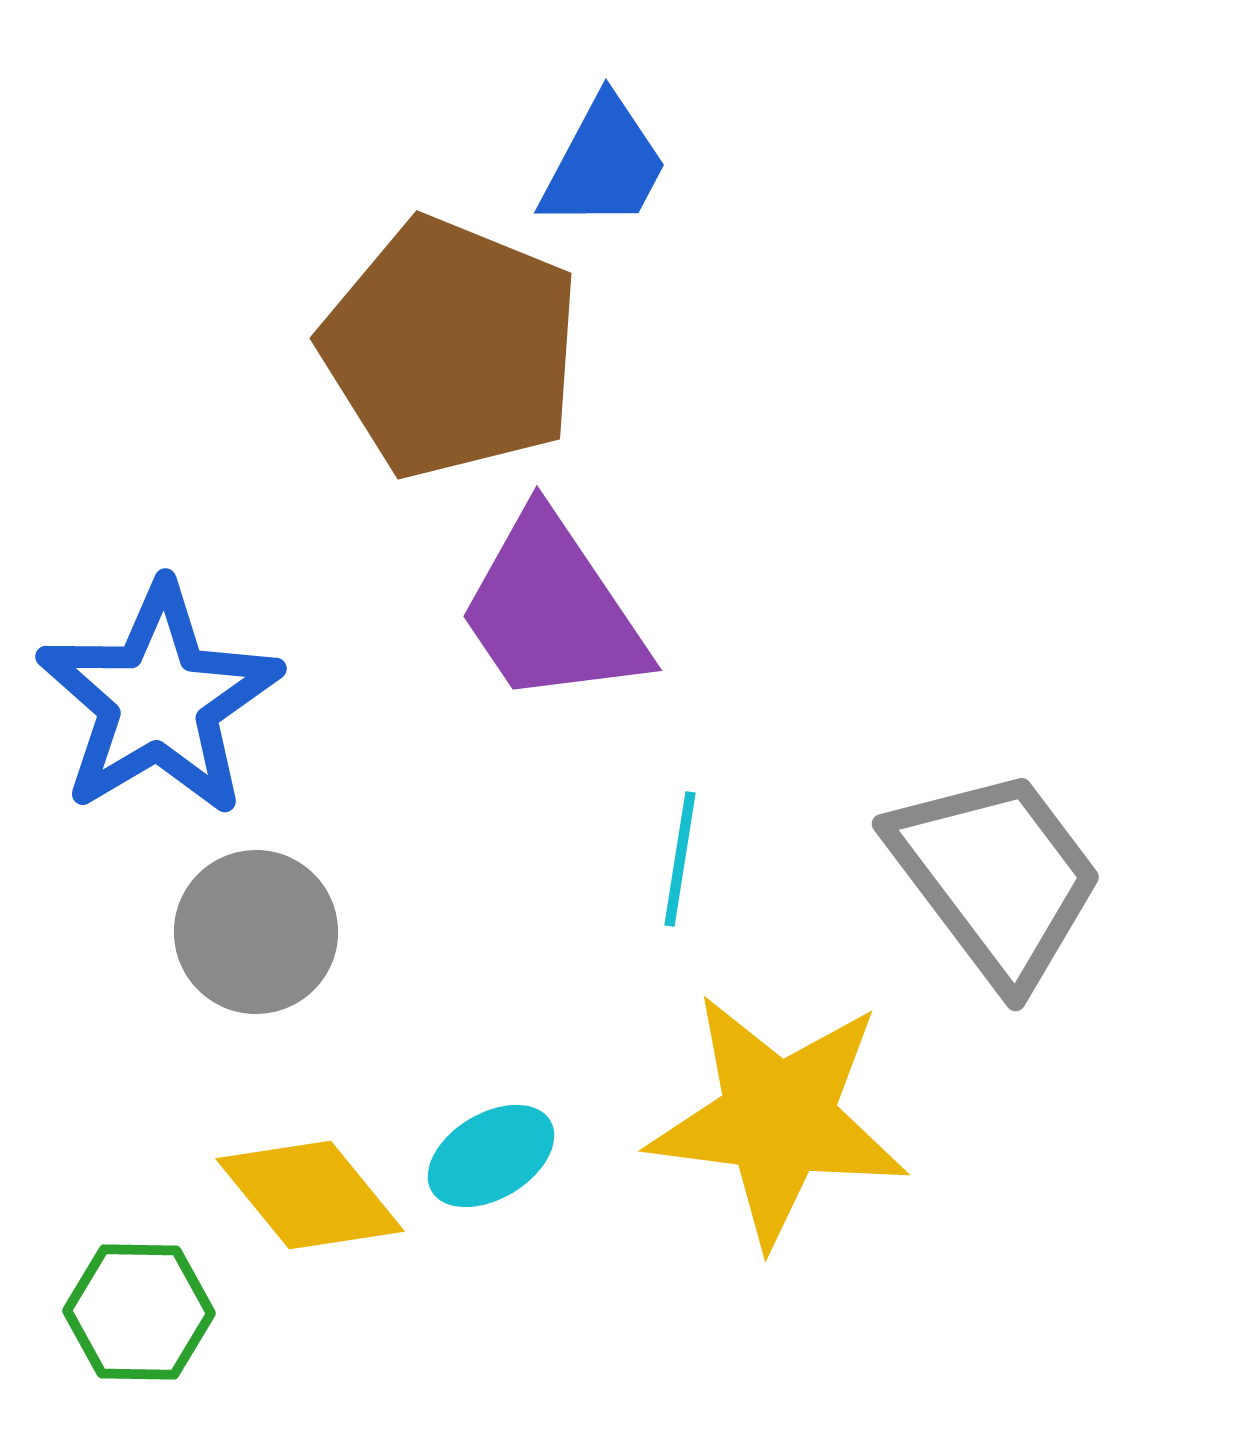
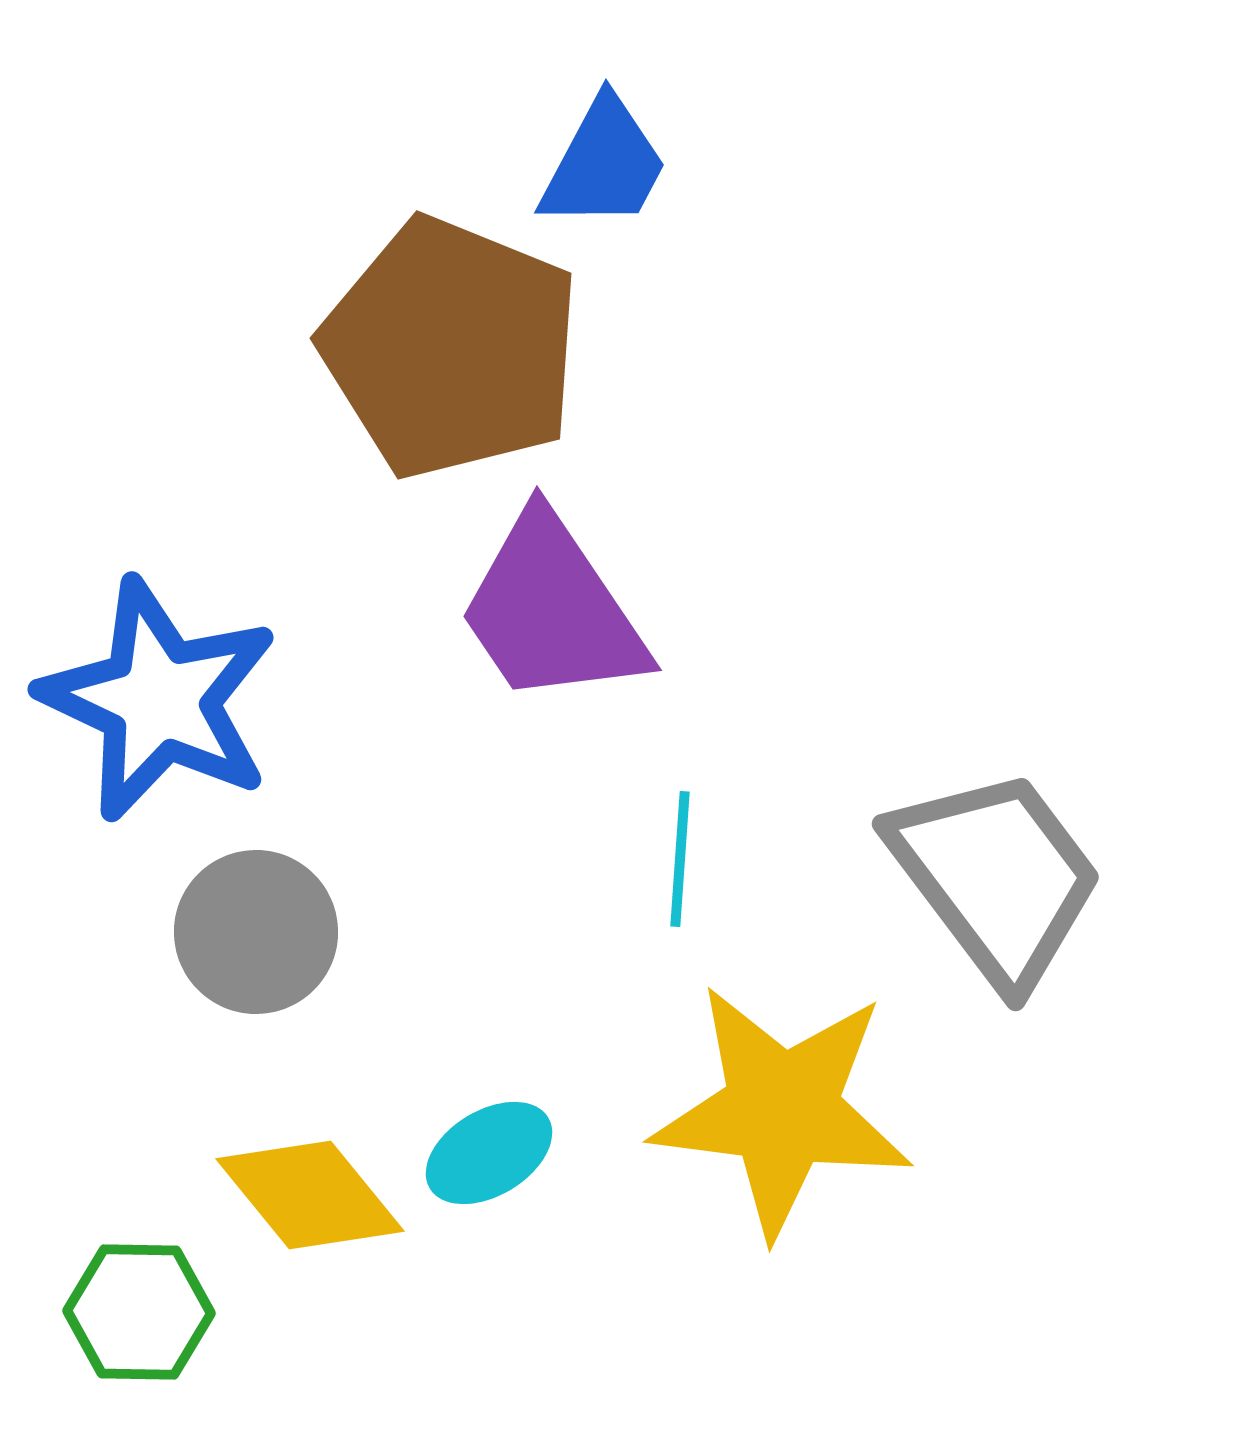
blue star: rotated 16 degrees counterclockwise
cyan line: rotated 5 degrees counterclockwise
yellow star: moved 4 px right, 9 px up
cyan ellipse: moved 2 px left, 3 px up
